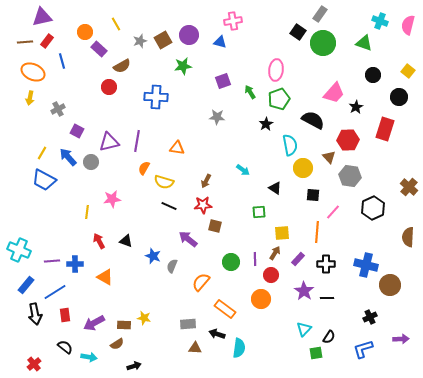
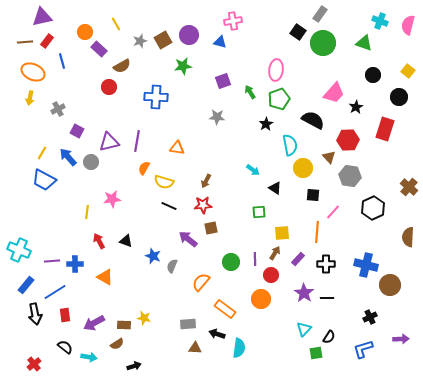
cyan arrow at (243, 170): moved 10 px right
brown square at (215, 226): moved 4 px left, 2 px down; rotated 24 degrees counterclockwise
purple star at (304, 291): moved 2 px down
